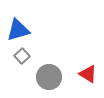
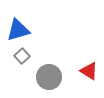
red triangle: moved 1 px right, 3 px up
